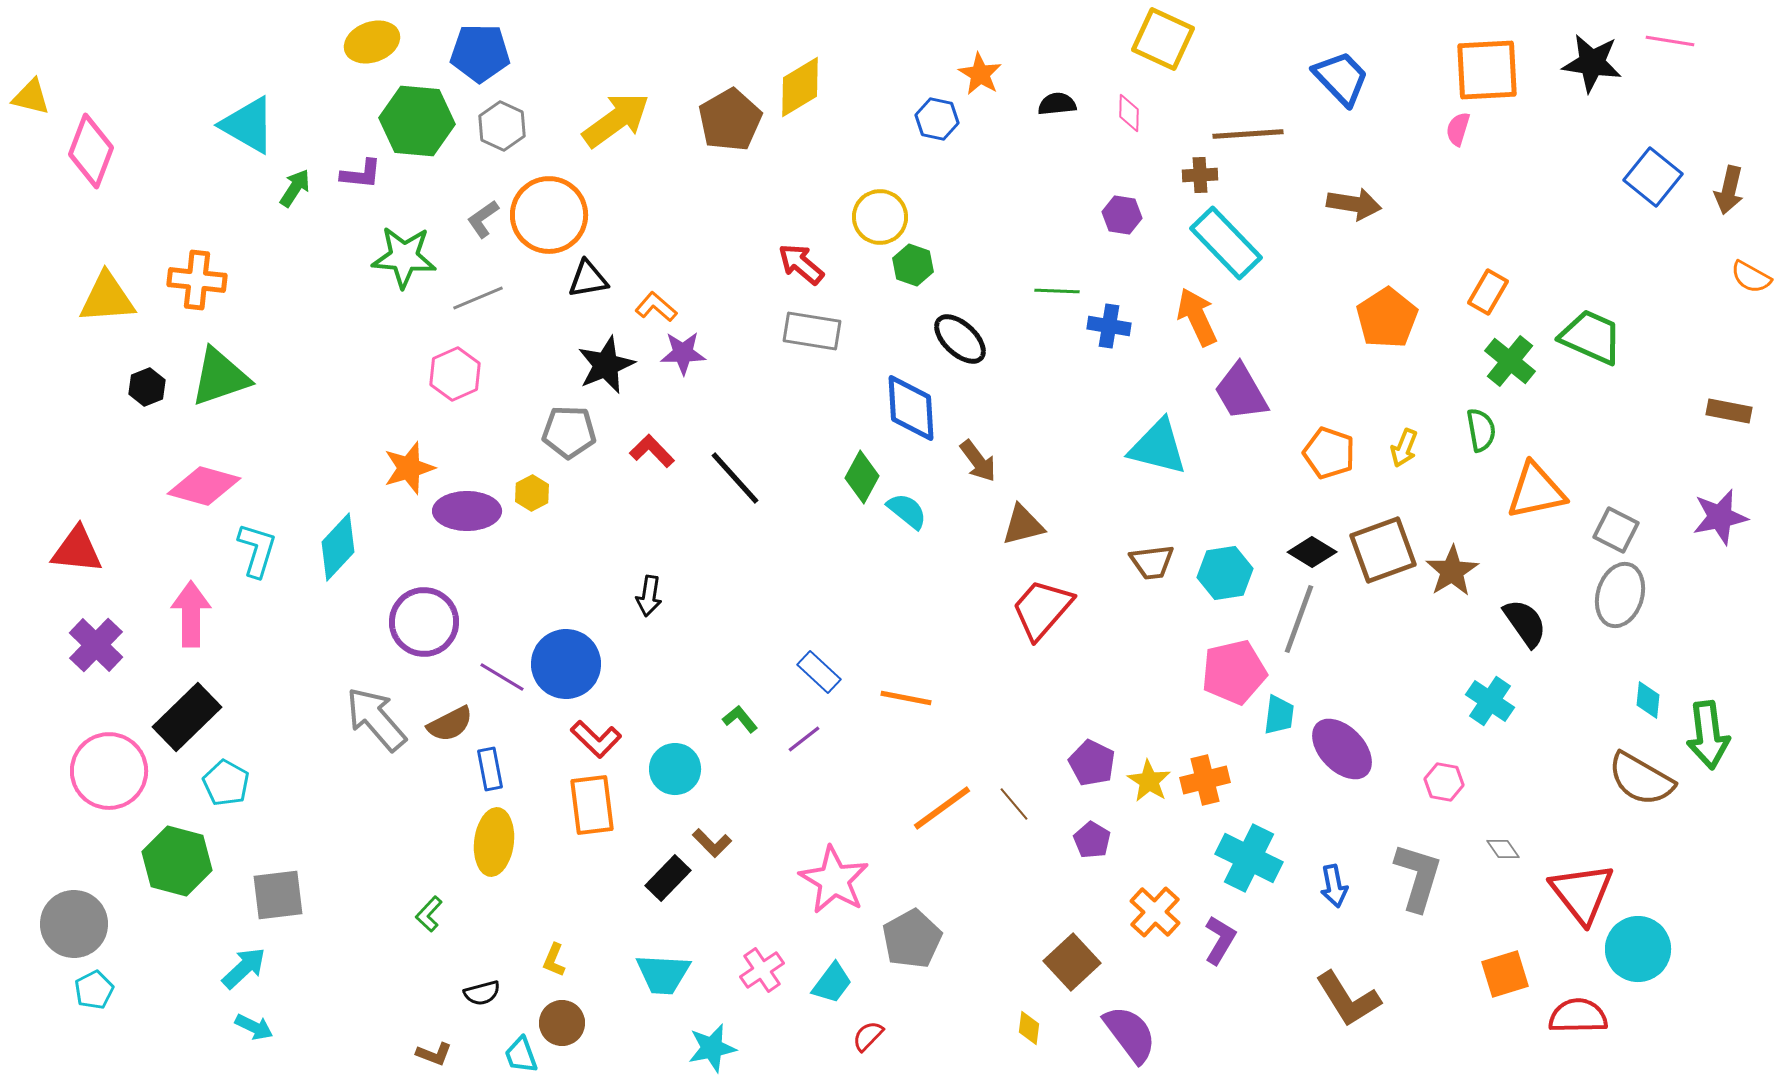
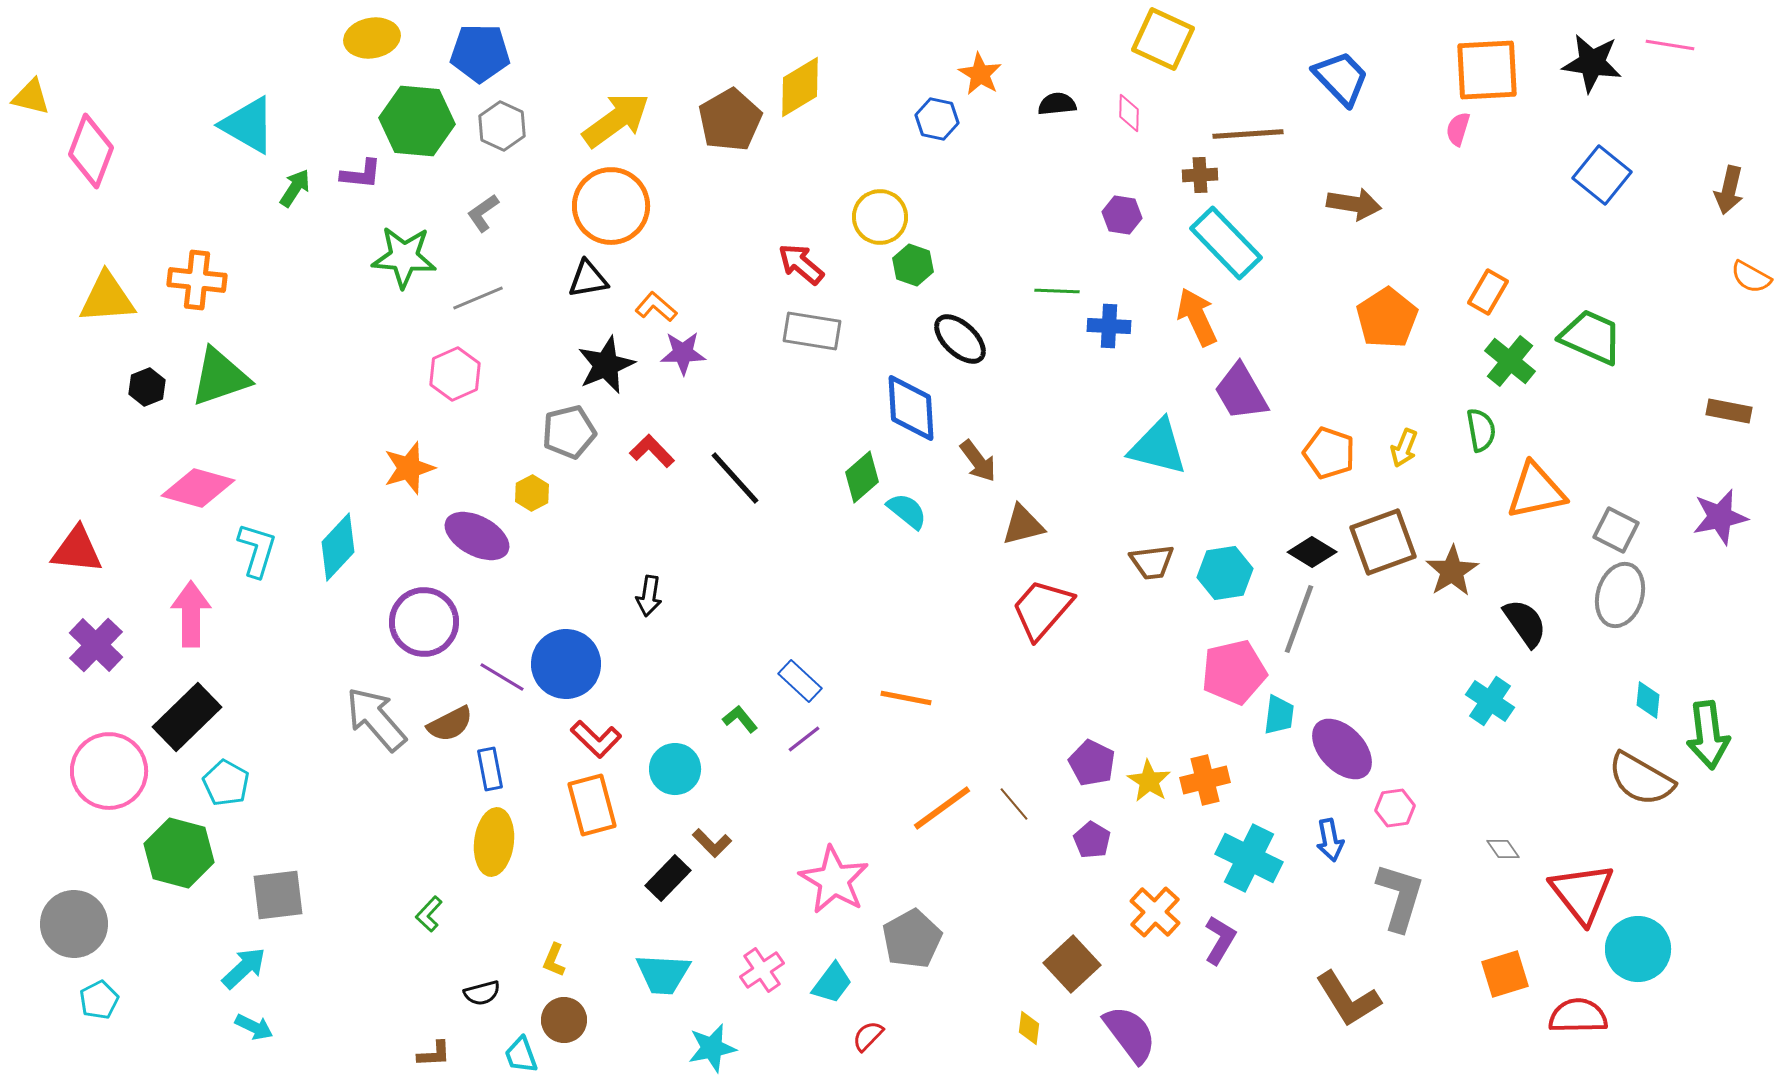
pink line at (1670, 41): moved 4 px down
yellow ellipse at (372, 42): moved 4 px up; rotated 10 degrees clockwise
blue square at (1653, 177): moved 51 px left, 2 px up
orange circle at (549, 215): moved 62 px right, 9 px up
gray L-shape at (483, 219): moved 6 px up
blue cross at (1109, 326): rotated 6 degrees counterclockwise
gray pentagon at (569, 432): rotated 16 degrees counterclockwise
green diamond at (862, 477): rotated 21 degrees clockwise
pink diamond at (204, 486): moved 6 px left, 2 px down
purple ellipse at (467, 511): moved 10 px right, 25 px down; rotated 28 degrees clockwise
brown square at (1383, 550): moved 8 px up
blue rectangle at (819, 672): moved 19 px left, 9 px down
pink hexagon at (1444, 782): moved 49 px left, 26 px down; rotated 18 degrees counterclockwise
orange rectangle at (592, 805): rotated 8 degrees counterclockwise
green hexagon at (177, 861): moved 2 px right, 8 px up
gray L-shape at (1418, 877): moved 18 px left, 20 px down
blue arrow at (1334, 886): moved 4 px left, 46 px up
brown square at (1072, 962): moved 2 px down
cyan pentagon at (94, 990): moved 5 px right, 10 px down
brown circle at (562, 1023): moved 2 px right, 3 px up
brown L-shape at (434, 1054): rotated 24 degrees counterclockwise
